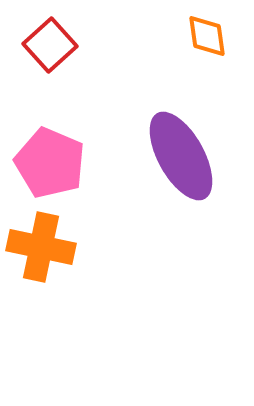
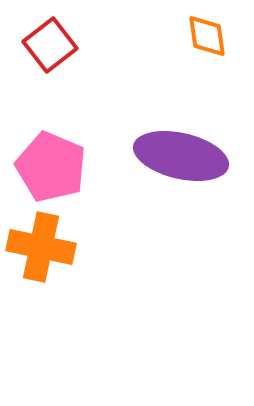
red square: rotated 4 degrees clockwise
purple ellipse: rotated 48 degrees counterclockwise
pink pentagon: moved 1 px right, 4 px down
